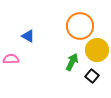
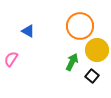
blue triangle: moved 5 px up
pink semicircle: rotated 56 degrees counterclockwise
